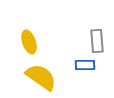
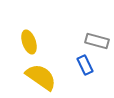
gray rectangle: rotated 70 degrees counterclockwise
blue rectangle: rotated 66 degrees clockwise
